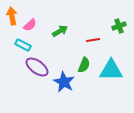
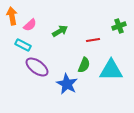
blue star: moved 3 px right, 2 px down
